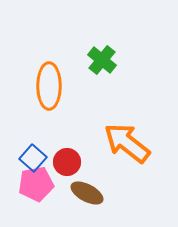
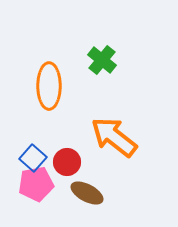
orange arrow: moved 13 px left, 6 px up
